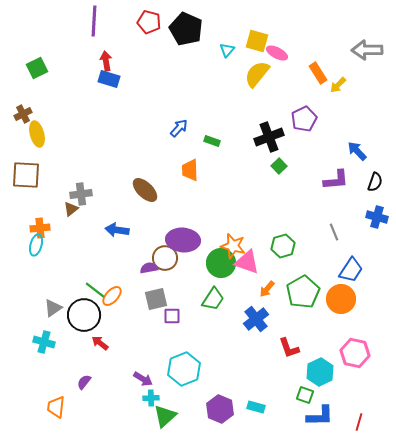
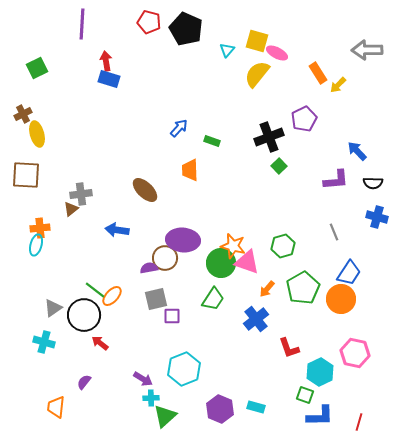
purple line at (94, 21): moved 12 px left, 3 px down
black semicircle at (375, 182): moved 2 px left, 1 px down; rotated 72 degrees clockwise
blue trapezoid at (351, 270): moved 2 px left, 3 px down
green pentagon at (303, 292): moved 4 px up
